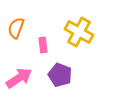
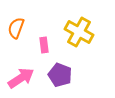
pink rectangle: moved 1 px right
pink arrow: moved 2 px right
